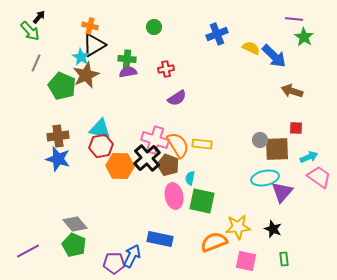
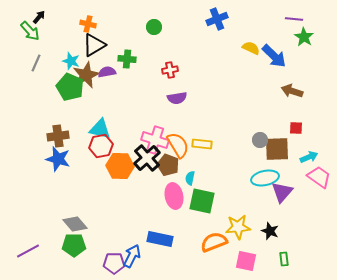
orange cross at (90, 26): moved 2 px left, 2 px up
blue cross at (217, 34): moved 15 px up
cyan star at (81, 57): moved 10 px left, 4 px down; rotated 12 degrees counterclockwise
red cross at (166, 69): moved 4 px right, 1 px down
purple semicircle at (128, 72): moved 21 px left
green pentagon at (62, 86): moved 8 px right, 1 px down
purple semicircle at (177, 98): rotated 24 degrees clockwise
black star at (273, 229): moved 3 px left, 2 px down
green pentagon at (74, 245): rotated 25 degrees counterclockwise
